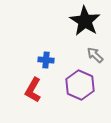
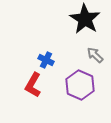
black star: moved 2 px up
blue cross: rotated 21 degrees clockwise
red L-shape: moved 5 px up
